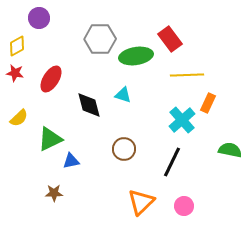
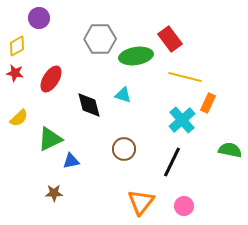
yellow line: moved 2 px left, 2 px down; rotated 16 degrees clockwise
orange triangle: rotated 8 degrees counterclockwise
